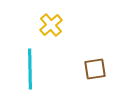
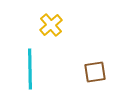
brown square: moved 3 px down
